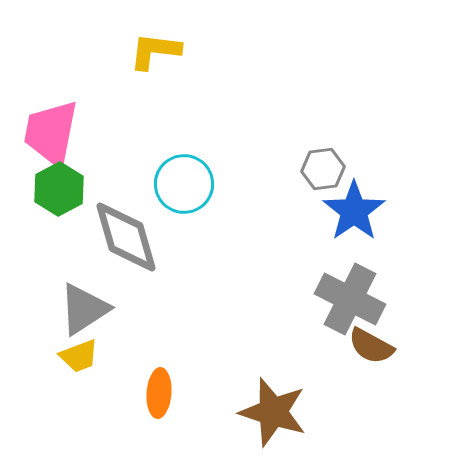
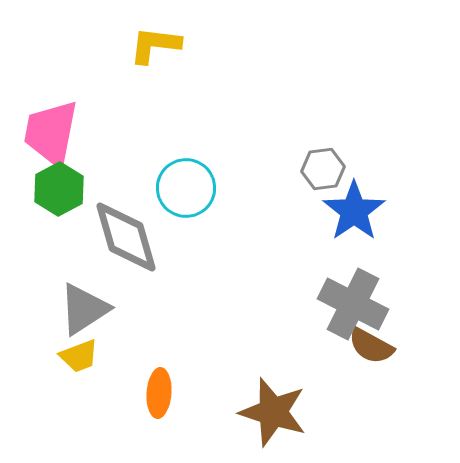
yellow L-shape: moved 6 px up
cyan circle: moved 2 px right, 4 px down
gray cross: moved 3 px right, 5 px down
